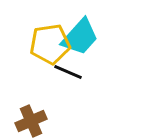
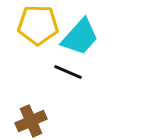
yellow pentagon: moved 12 px left, 19 px up; rotated 9 degrees clockwise
